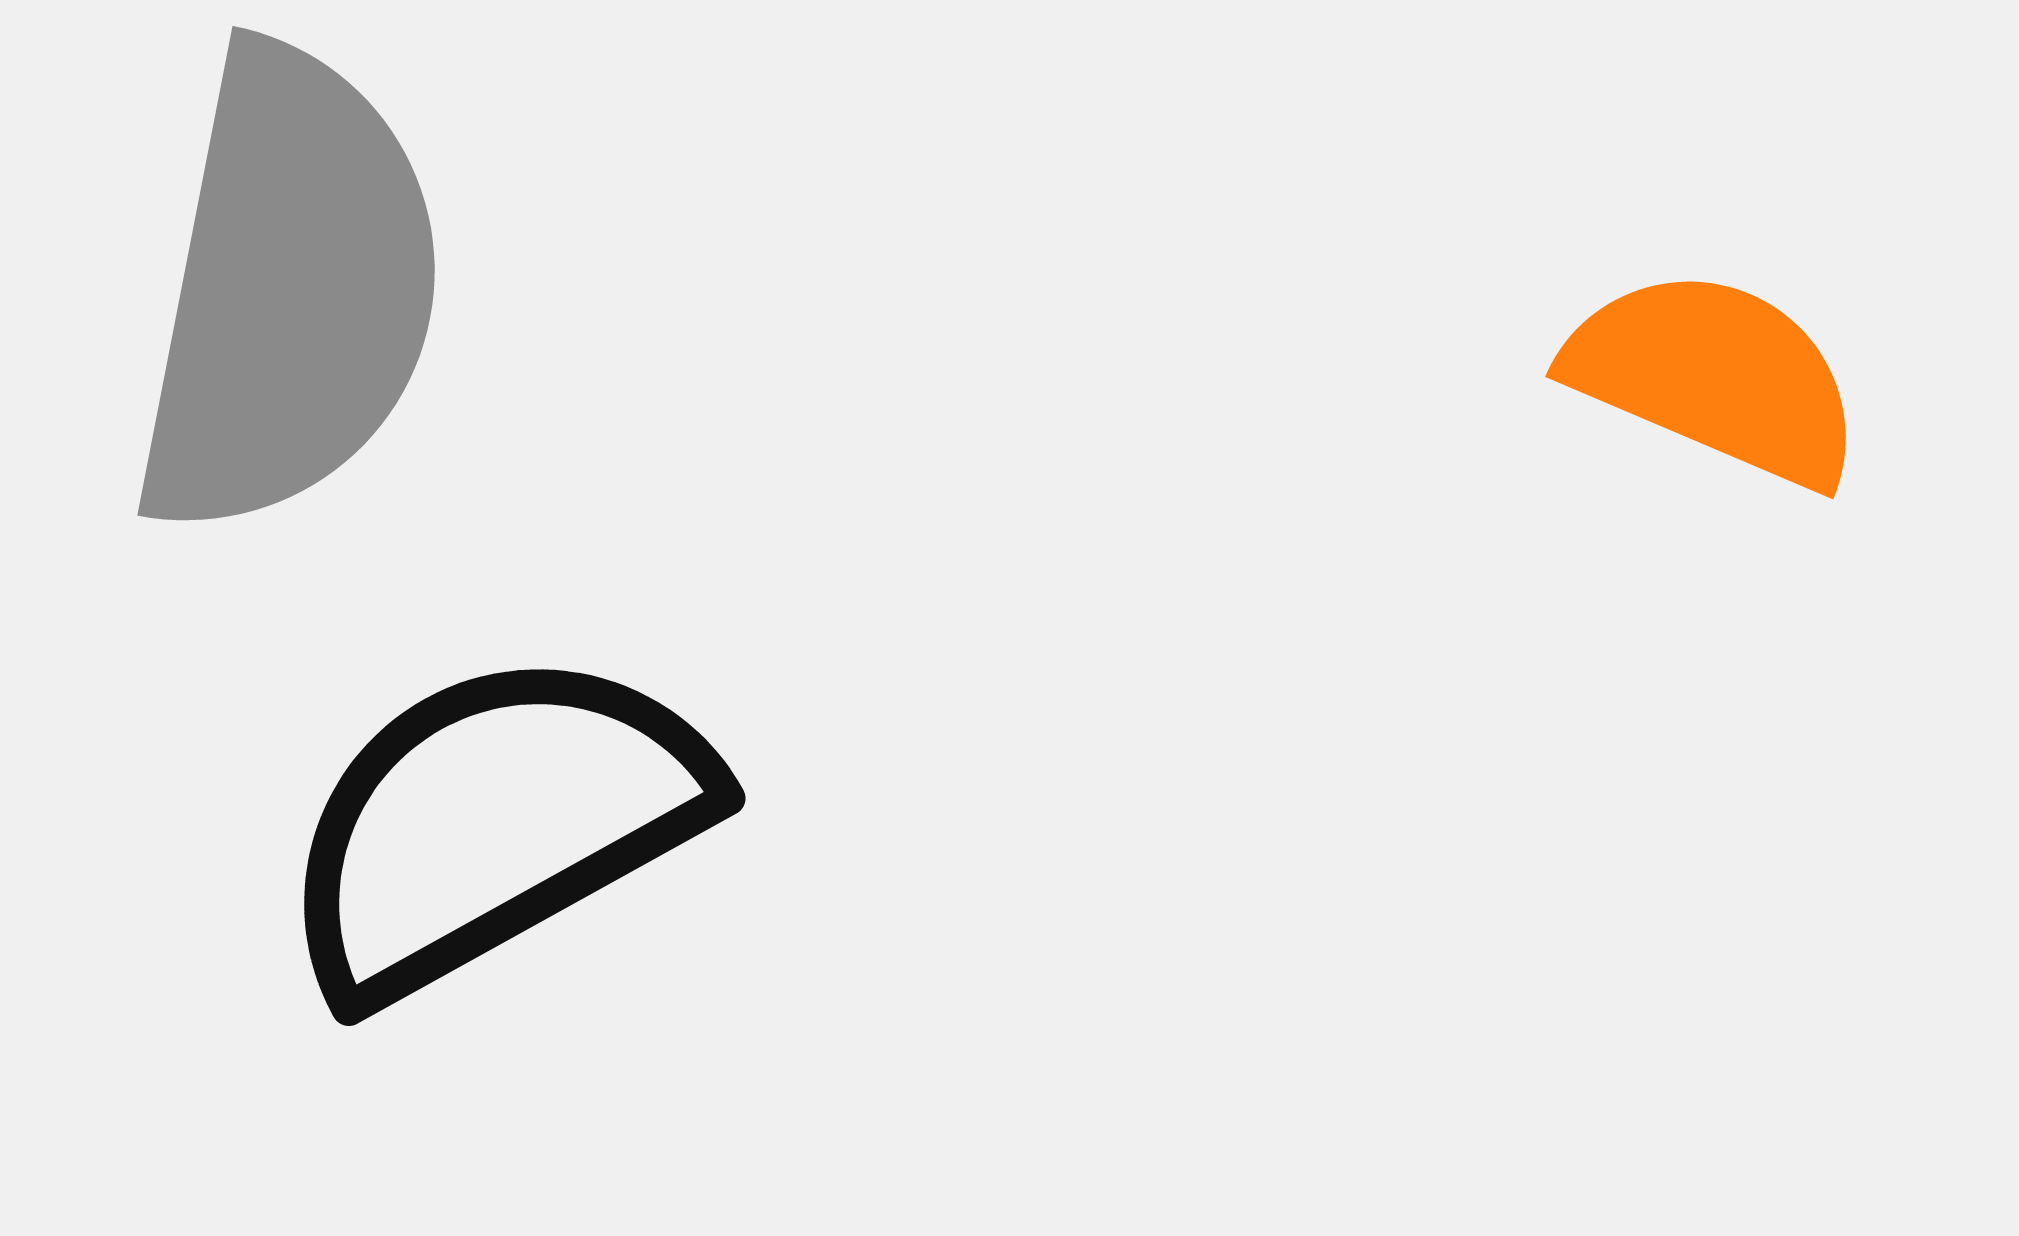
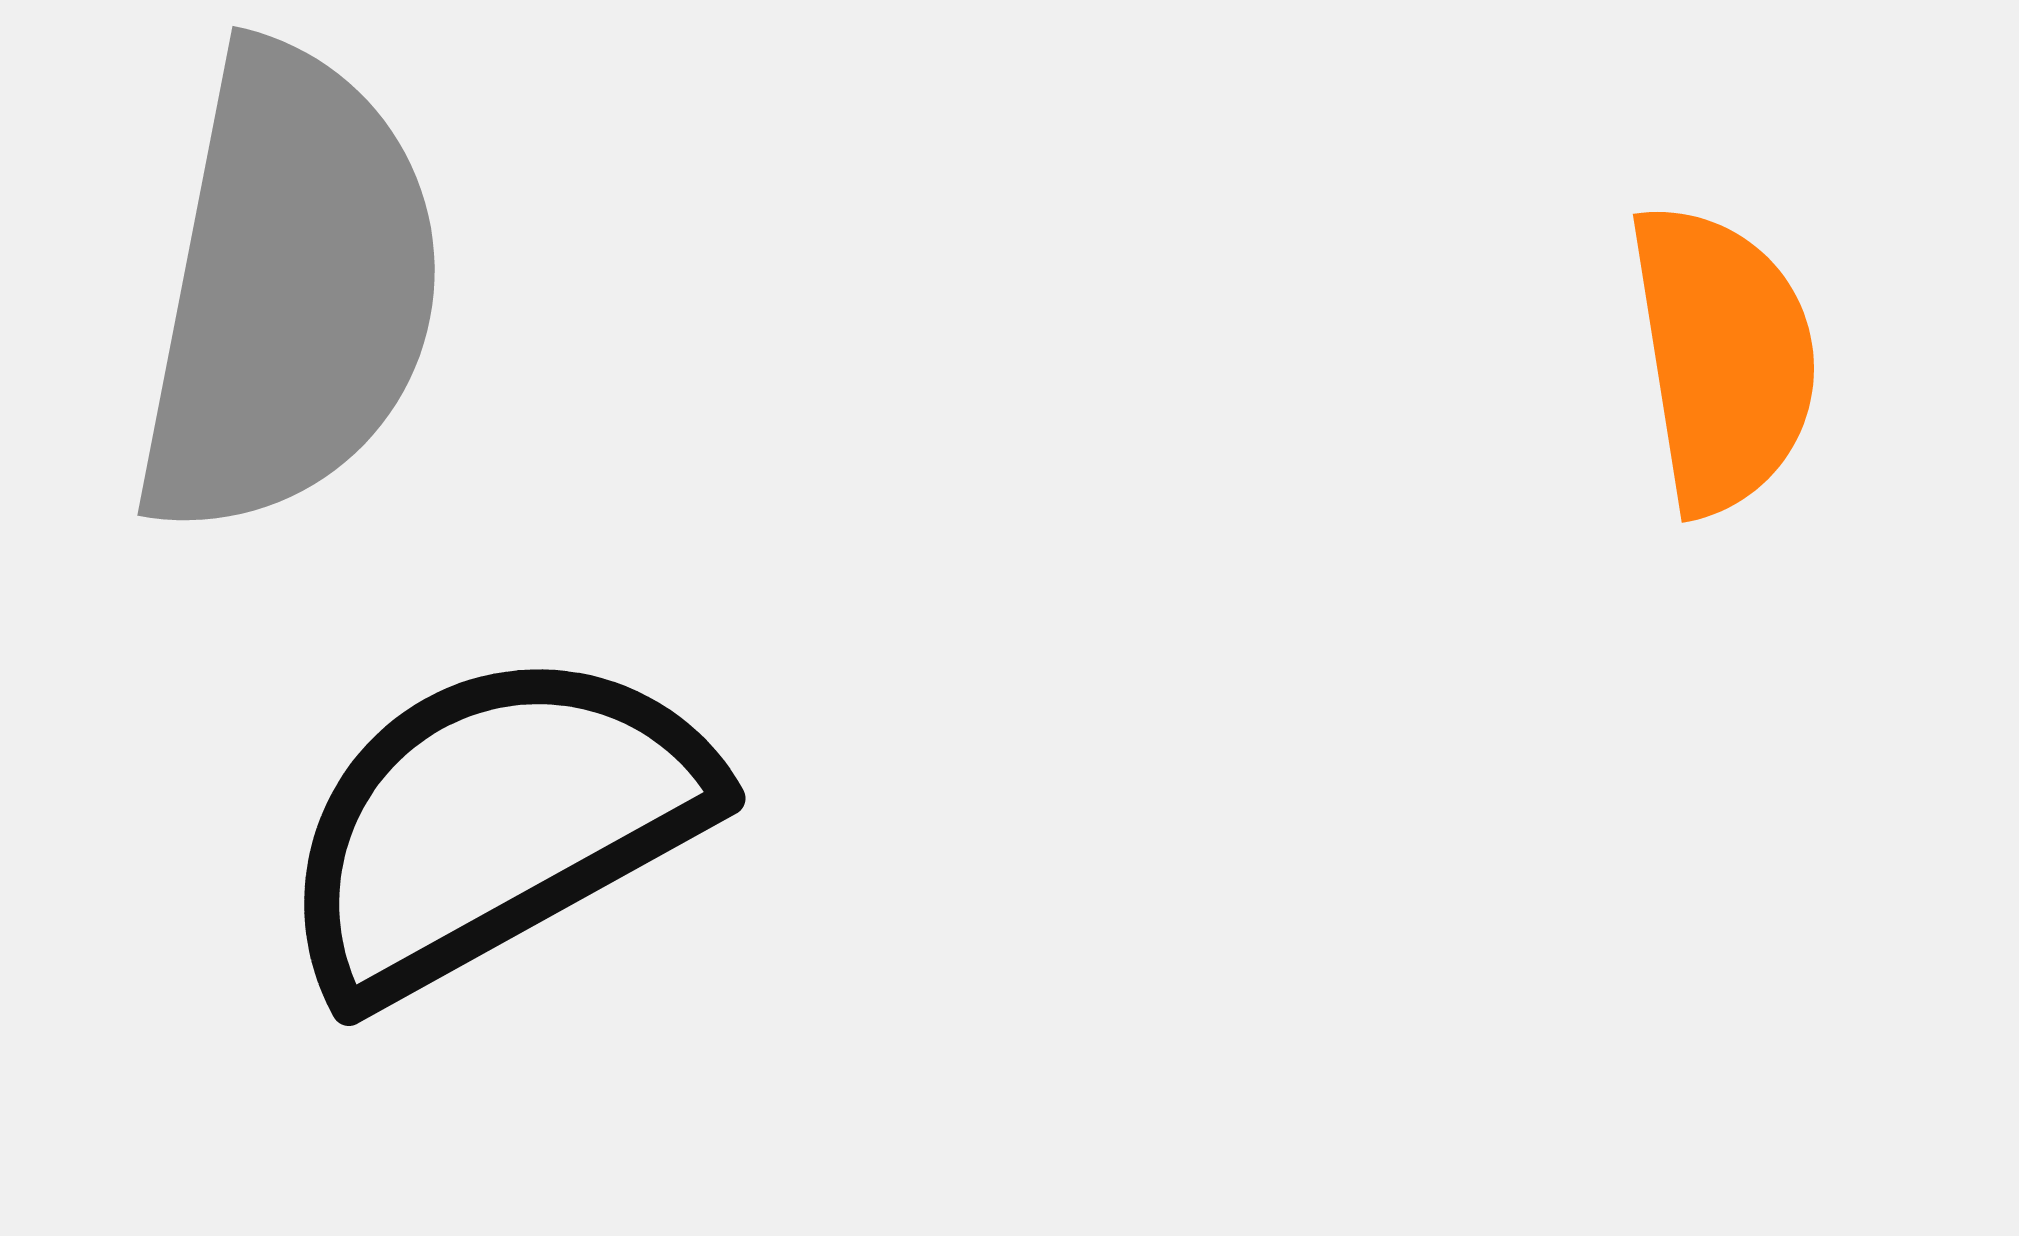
orange semicircle: moved 8 px right, 19 px up; rotated 58 degrees clockwise
